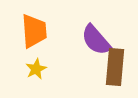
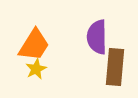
orange trapezoid: moved 14 px down; rotated 36 degrees clockwise
purple semicircle: moved 1 px right, 3 px up; rotated 40 degrees clockwise
